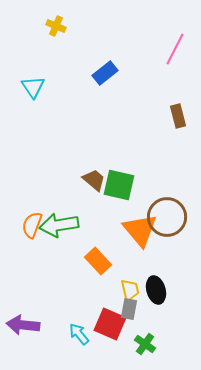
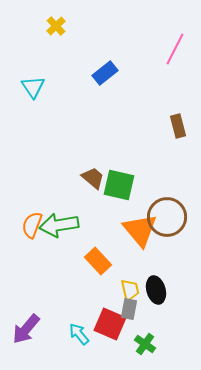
yellow cross: rotated 24 degrees clockwise
brown rectangle: moved 10 px down
brown trapezoid: moved 1 px left, 2 px up
purple arrow: moved 3 px right, 4 px down; rotated 56 degrees counterclockwise
